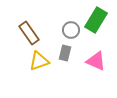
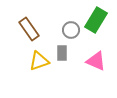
brown rectangle: moved 4 px up
gray rectangle: moved 3 px left; rotated 14 degrees counterclockwise
